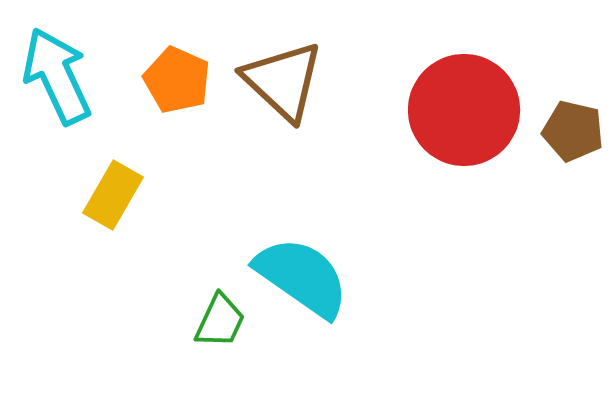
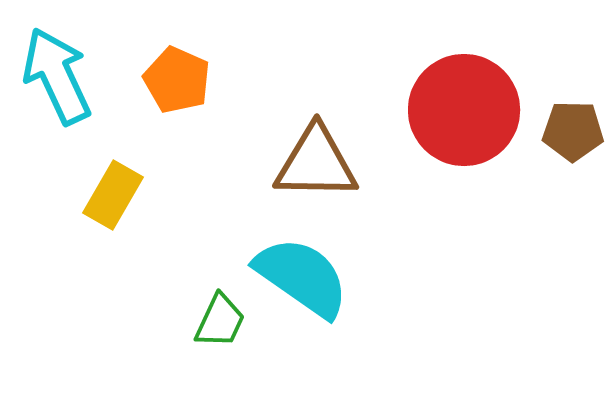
brown triangle: moved 33 px right, 82 px down; rotated 42 degrees counterclockwise
brown pentagon: rotated 12 degrees counterclockwise
